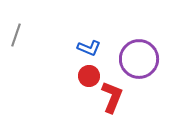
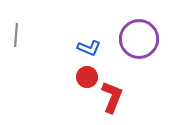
gray line: rotated 15 degrees counterclockwise
purple circle: moved 20 px up
red circle: moved 2 px left, 1 px down
